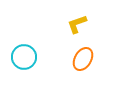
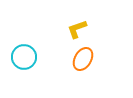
yellow L-shape: moved 5 px down
